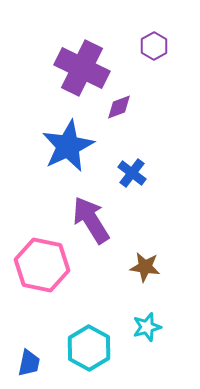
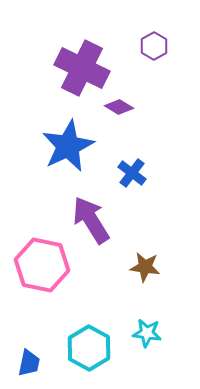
purple diamond: rotated 52 degrees clockwise
cyan star: moved 6 px down; rotated 24 degrees clockwise
